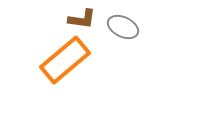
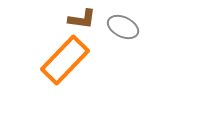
orange rectangle: rotated 6 degrees counterclockwise
